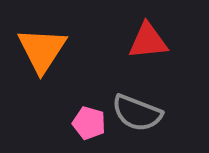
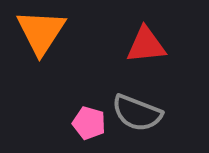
red triangle: moved 2 px left, 4 px down
orange triangle: moved 1 px left, 18 px up
